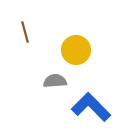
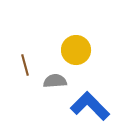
brown line: moved 33 px down
blue L-shape: moved 1 px left, 1 px up
